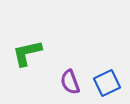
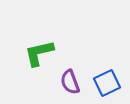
green L-shape: moved 12 px right
